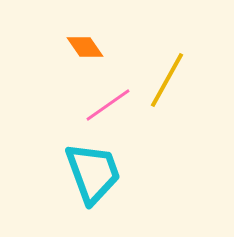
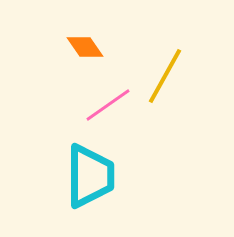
yellow line: moved 2 px left, 4 px up
cyan trapezoid: moved 3 px left, 3 px down; rotated 20 degrees clockwise
